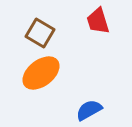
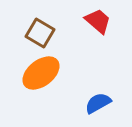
red trapezoid: rotated 148 degrees clockwise
blue semicircle: moved 9 px right, 7 px up
